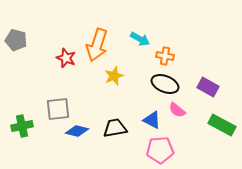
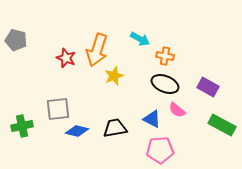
orange arrow: moved 5 px down
blue triangle: moved 1 px up
